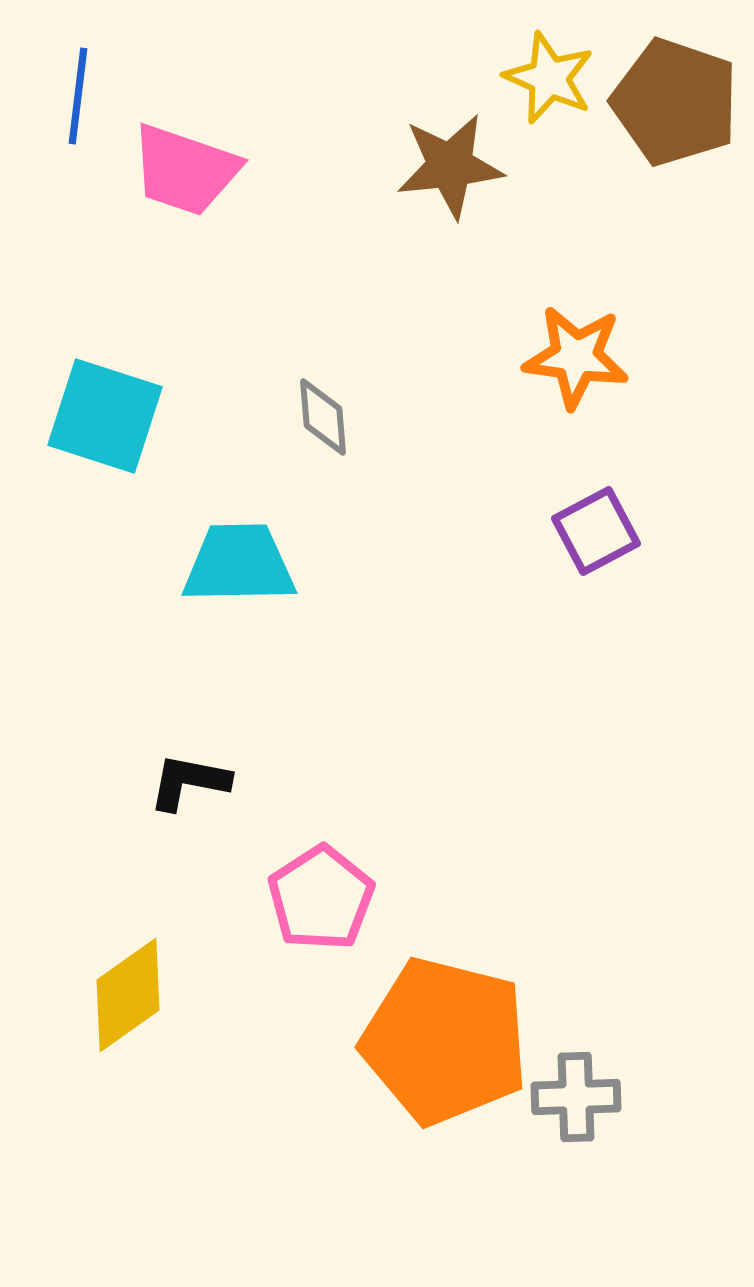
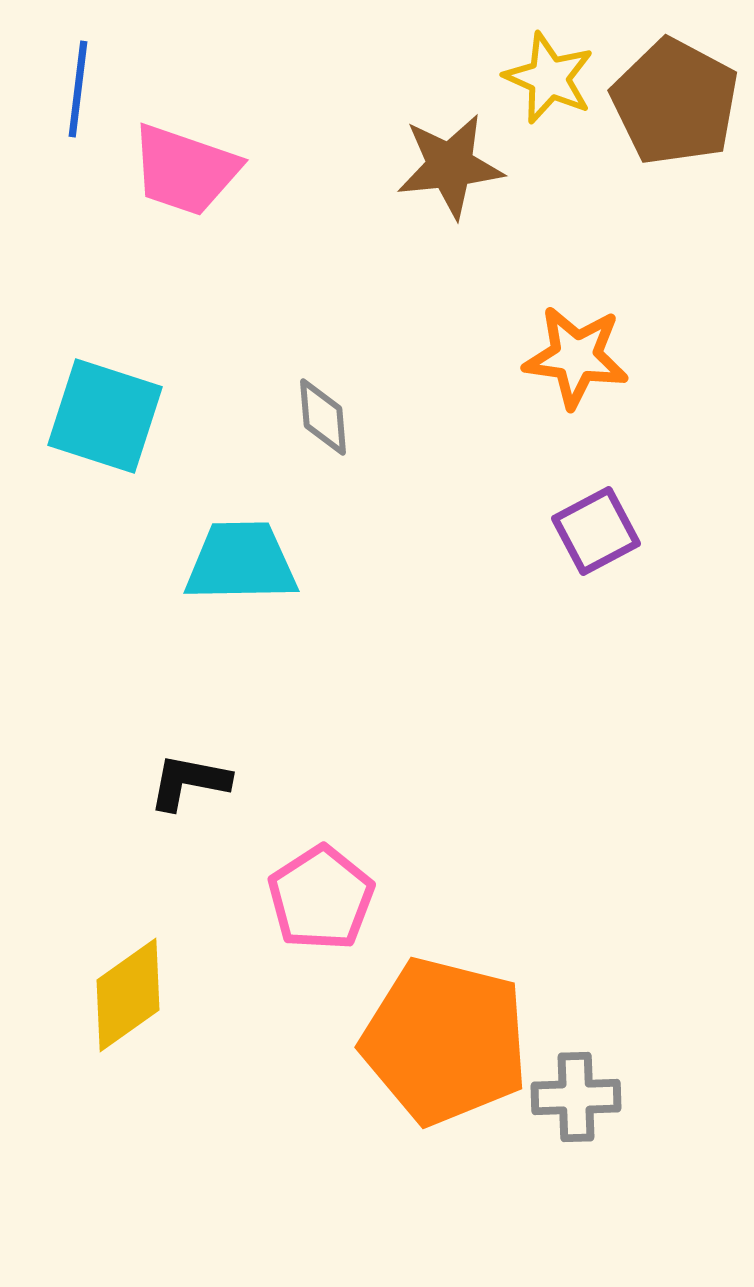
blue line: moved 7 px up
brown pentagon: rotated 9 degrees clockwise
cyan trapezoid: moved 2 px right, 2 px up
